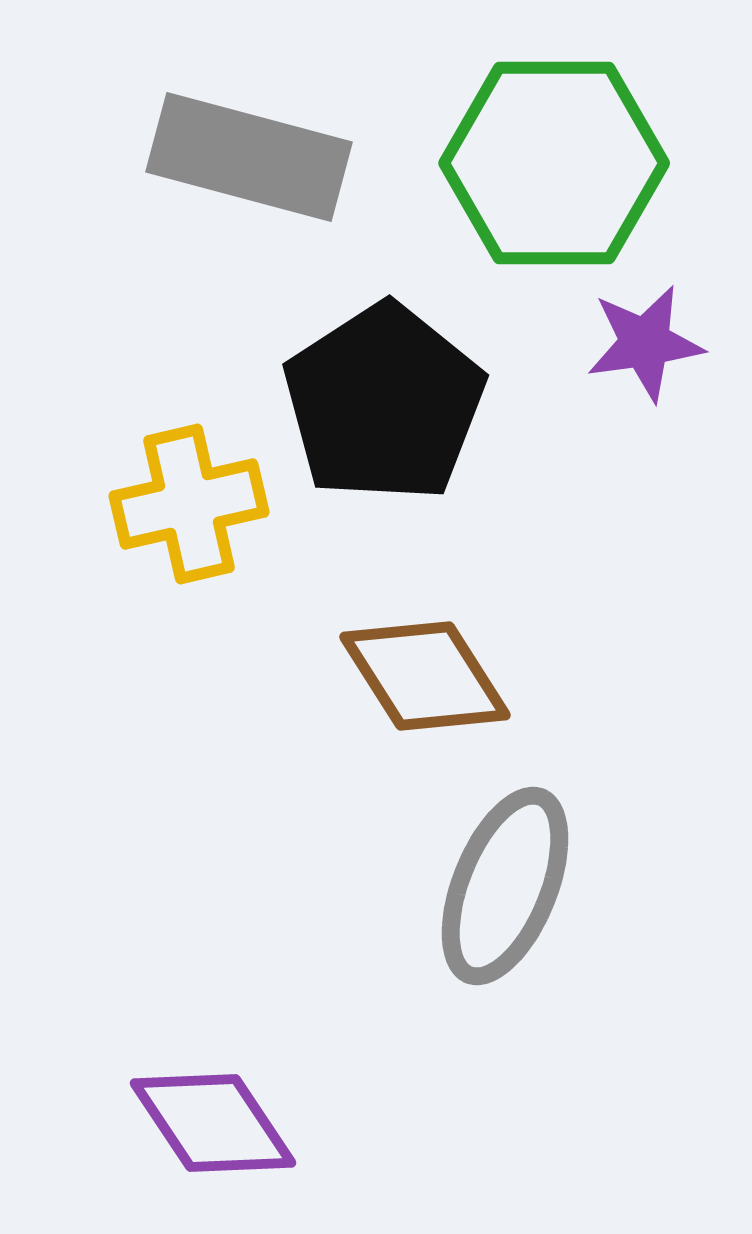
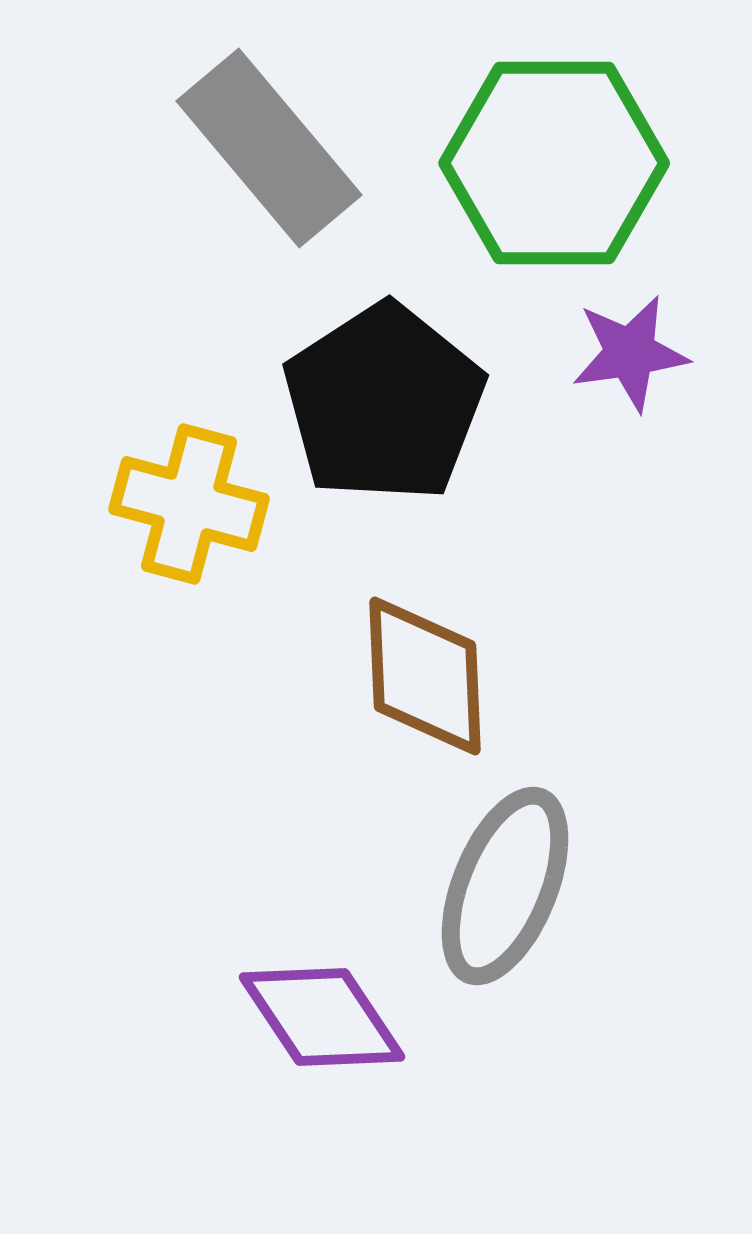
gray rectangle: moved 20 px right, 9 px up; rotated 35 degrees clockwise
purple star: moved 15 px left, 10 px down
yellow cross: rotated 28 degrees clockwise
brown diamond: rotated 30 degrees clockwise
purple diamond: moved 109 px right, 106 px up
